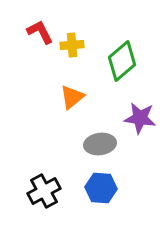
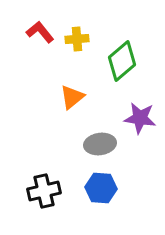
red L-shape: rotated 12 degrees counterclockwise
yellow cross: moved 5 px right, 6 px up
black cross: rotated 16 degrees clockwise
